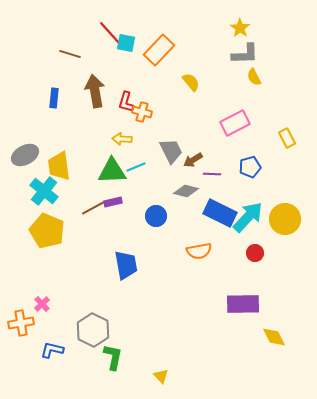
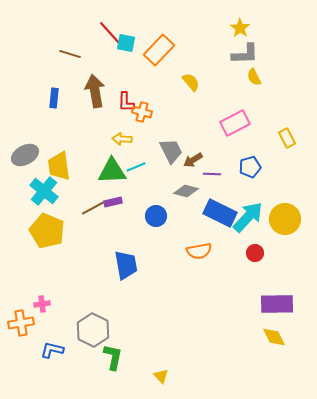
red L-shape at (126, 102): rotated 15 degrees counterclockwise
pink cross at (42, 304): rotated 35 degrees clockwise
purple rectangle at (243, 304): moved 34 px right
